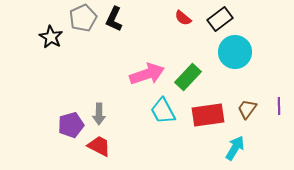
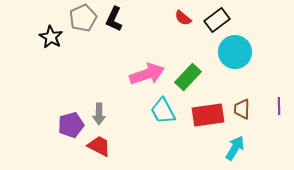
black rectangle: moved 3 px left, 1 px down
brown trapezoid: moved 5 px left; rotated 35 degrees counterclockwise
